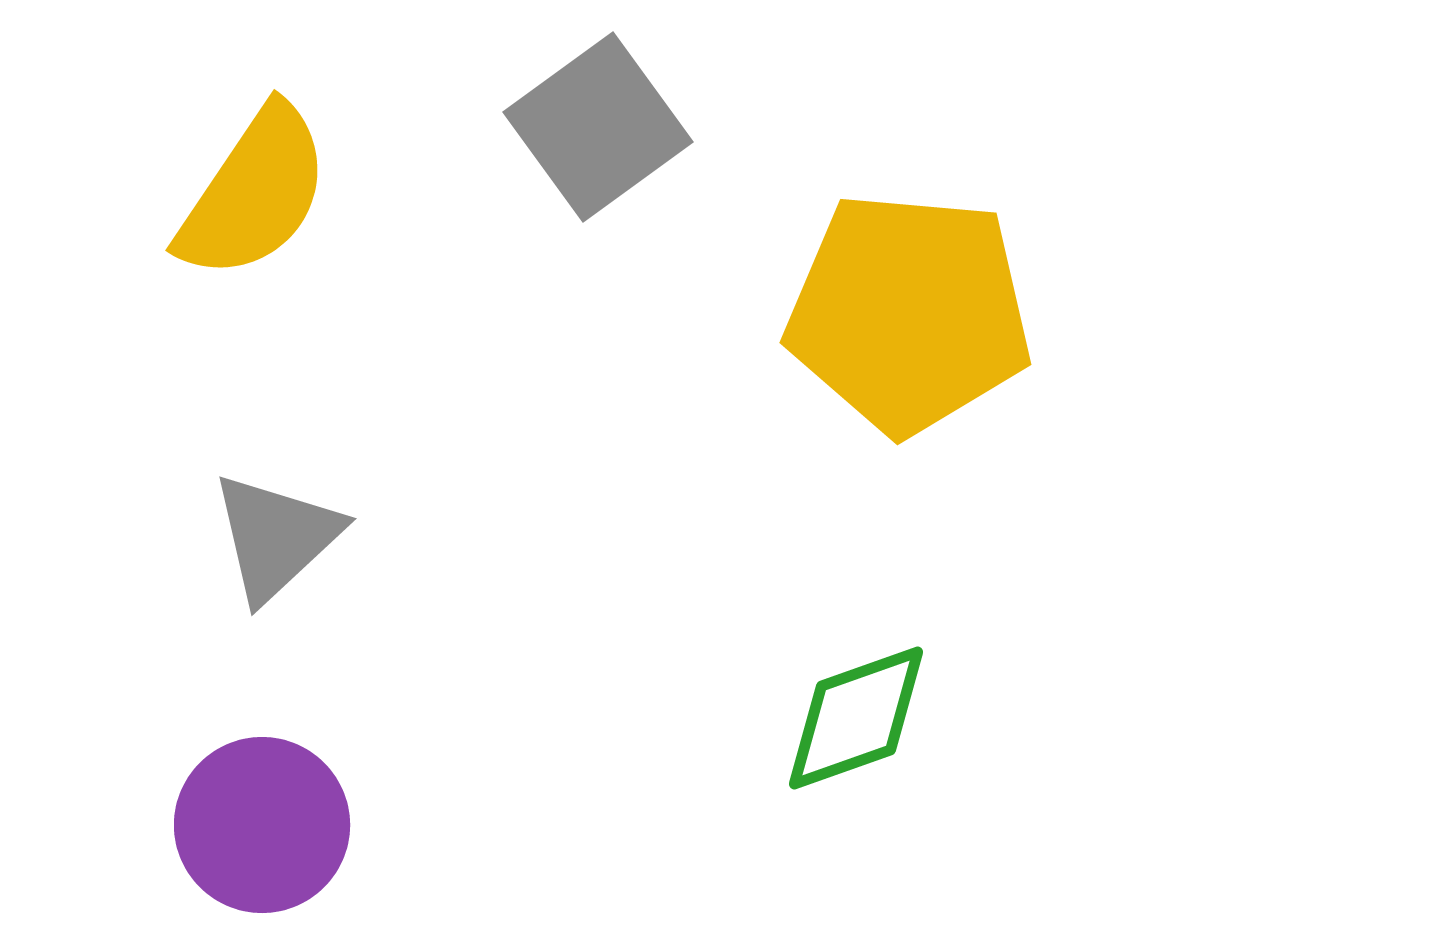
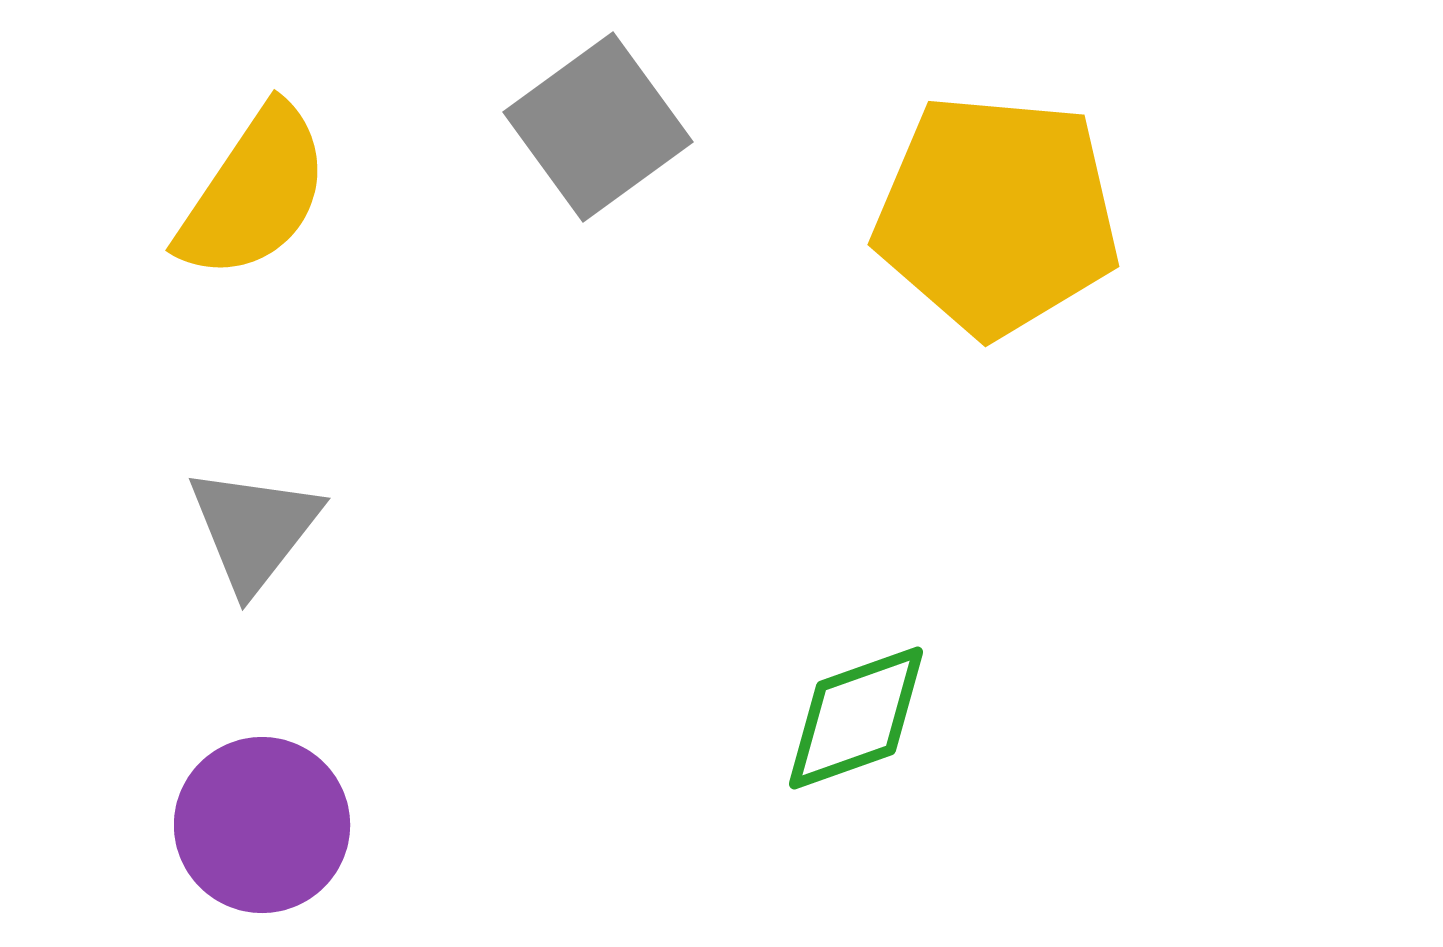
yellow pentagon: moved 88 px right, 98 px up
gray triangle: moved 22 px left, 8 px up; rotated 9 degrees counterclockwise
